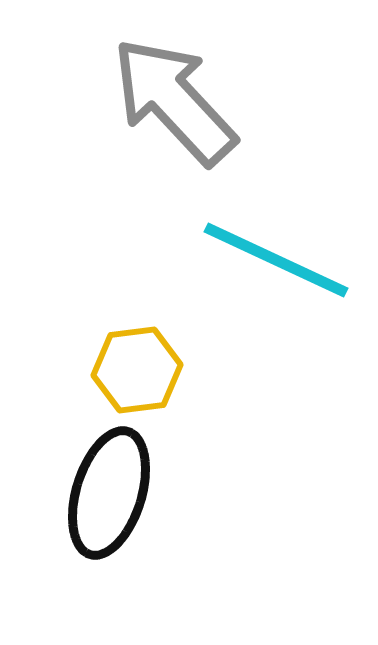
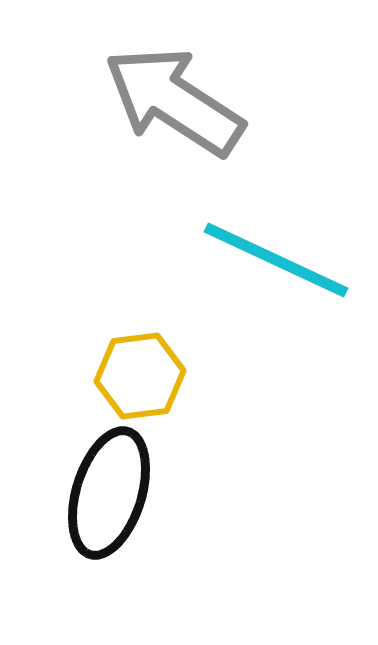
gray arrow: rotated 14 degrees counterclockwise
yellow hexagon: moved 3 px right, 6 px down
